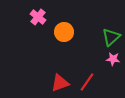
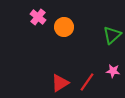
orange circle: moved 5 px up
green triangle: moved 1 px right, 2 px up
pink star: moved 12 px down
red triangle: rotated 12 degrees counterclockwise
